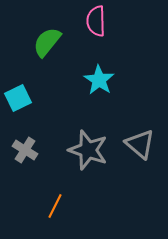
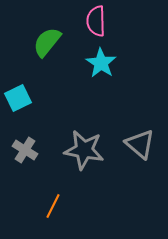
cyan star: moved 2 px right, 17 px up
gray star: moved 4 px left; rotated 9 degrees counterclockwise
orange line: moved 2 px left
